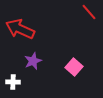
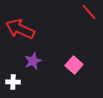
pink square: moved 2 px up
